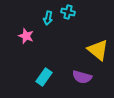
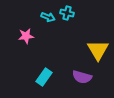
cyan cross: moved 1 px left, 1 px down
cyan arrow: moved 1 px up; rotated 80 degrees counterclockwise
pink star: rotated 28 degrees counterclockwise
yellow triangle: rotated 20 degrees clockwise
